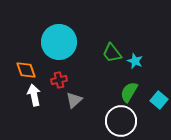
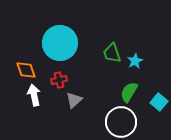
cyan circle: moved 1 px right, 1 px down
green trapezoid: rotated 20 degrees clockwise
cyan star: rotated 21 degrees clockwise
cyan square: moved 2 px down
white circle: moved 1 px down
